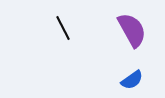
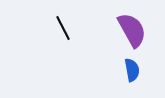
blue semicircle: moved 10 px up; rotated 65 degrees counterclockwise
